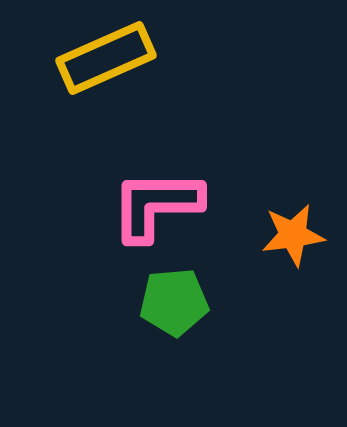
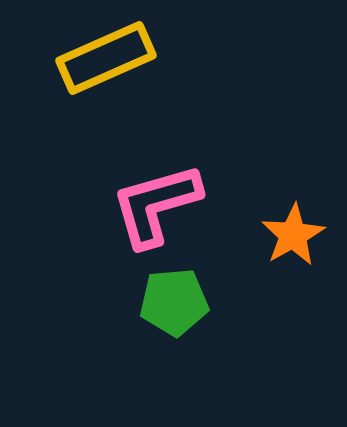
pink L-shape: rotated 16 degrees counterclockwise
orange star: rotated 22 degrees counterclockwise
